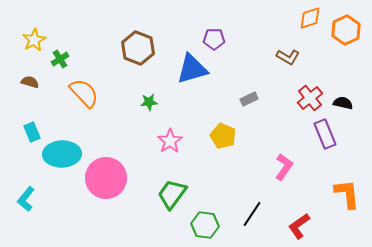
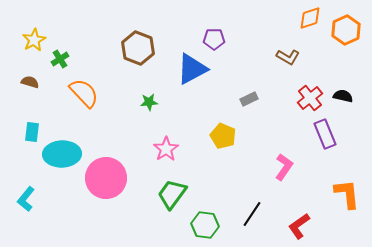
blue triangle: rotated 12 degrees counterclockwise
black semicircle: moved 7 px up
cyan rectangle: rotated 30 degrees clockwise
pink star: moved 4 px left, 8 px down
